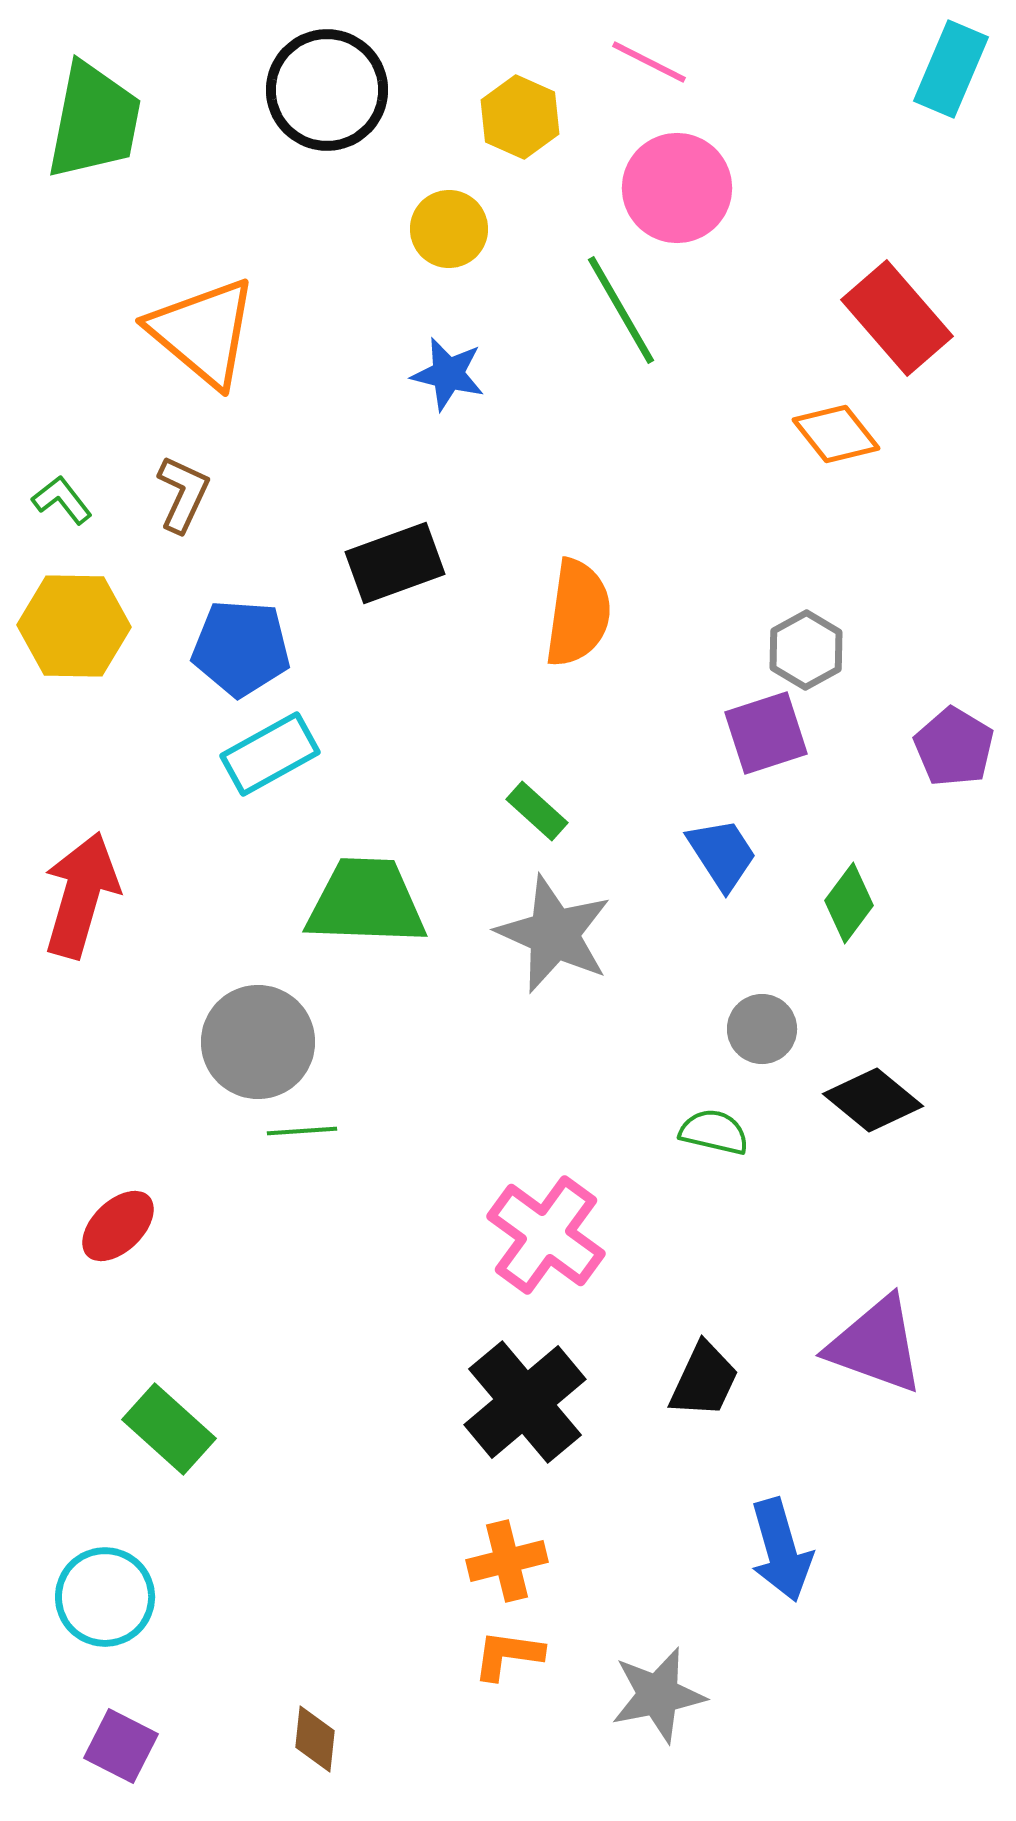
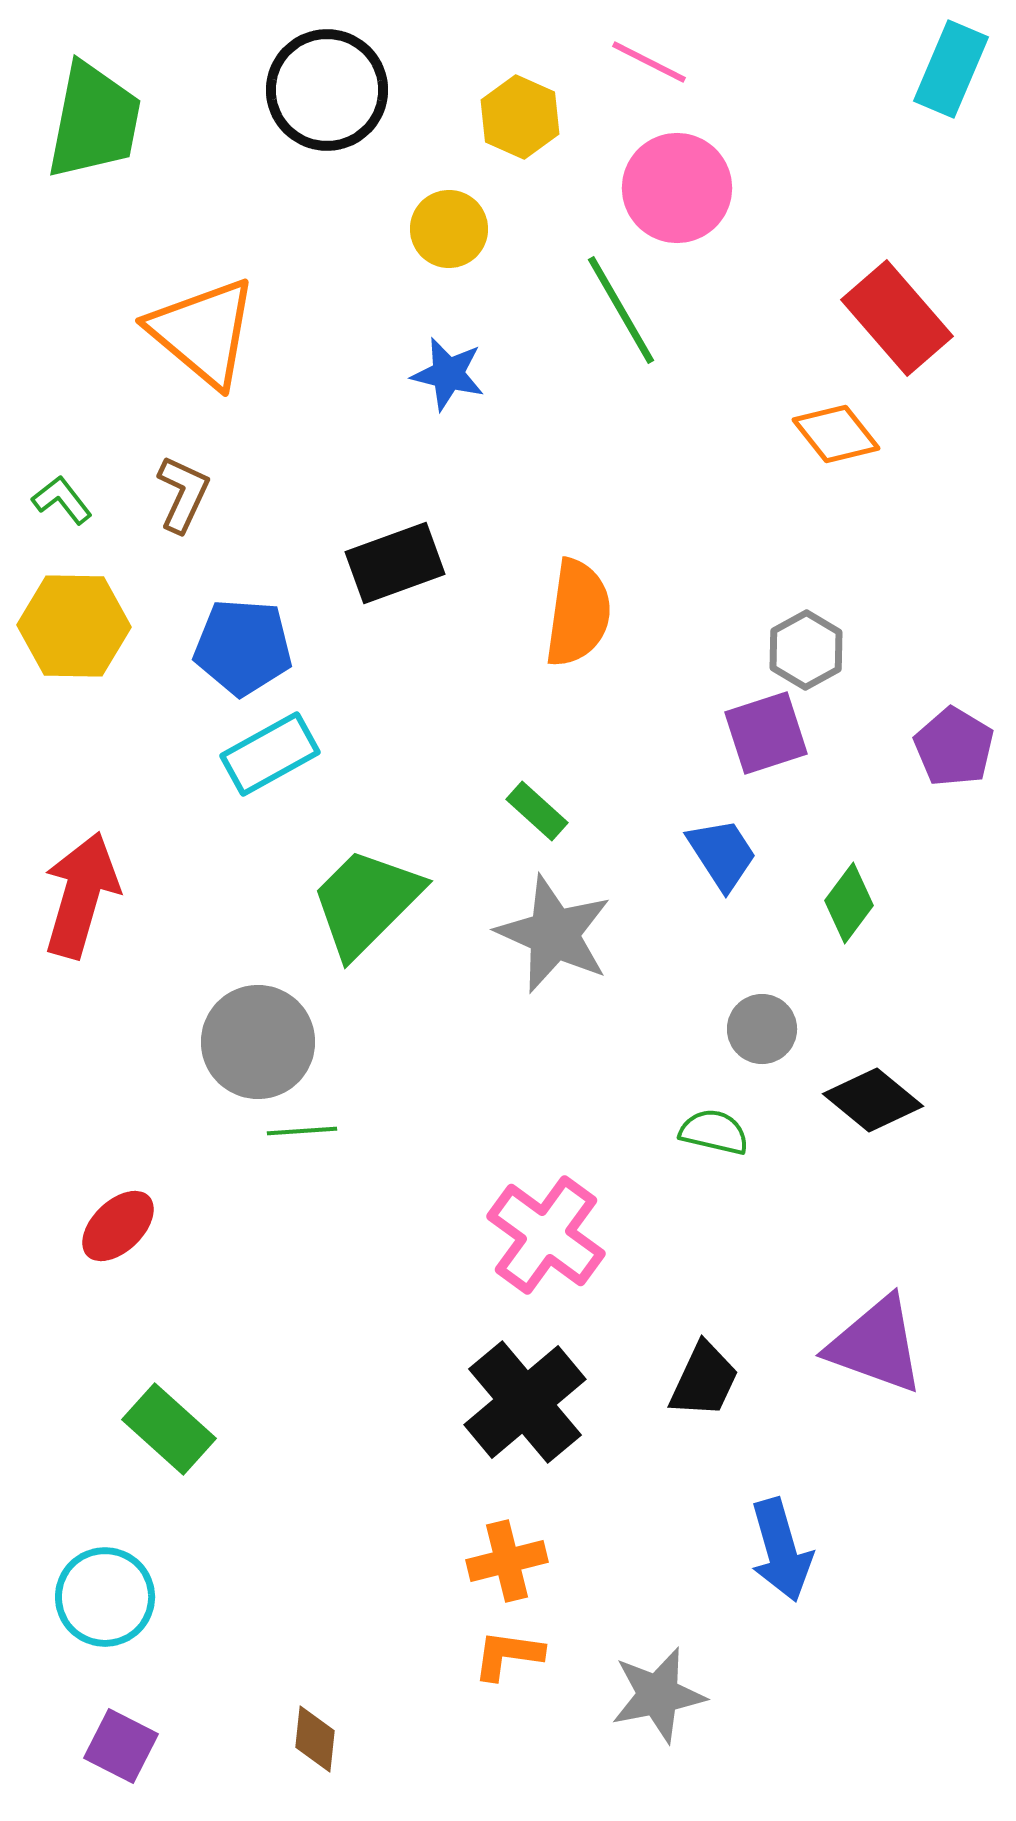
blue pentagon at (241, 648): moved 2 px right, 1 px up
green trapezoid at (366, 902): rotated 47 degrees counterclockwise
